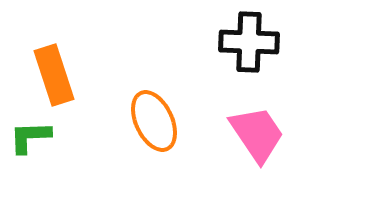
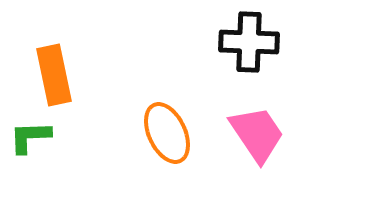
orange rectangle: rotated 6 degrees clockwise
orange ellipse: moved 13 px right, 12 px down
